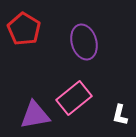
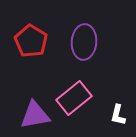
red pentagon: moved 7 px right, 12 px down
purple ellipse: rotated 20 degrees clockwise
white L-shape: moved 2 px left
